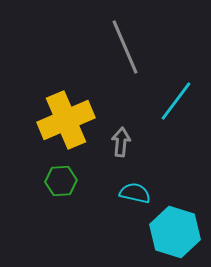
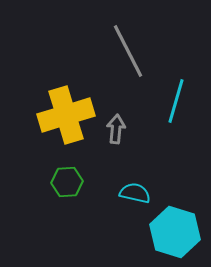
gray line: moved 3 px right, 4 px down; rotated 4 degrees counterclockwise
cyan line: rotated 21 degrees counterclockwise
yellow cross: moved 5 px up; rotated 6 degrees clockwise
gray arrow: moved 5 px left, 13 px up
green hexagon: moved 6 px right, 1 px down
